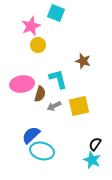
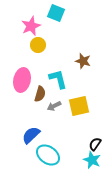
pink ellipse: moved 4 px up; rotated 70 degrees counterclockwise
cyan ellipse: moved 6 px right, 4 px down; rotated 20 degrees clockwise
